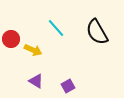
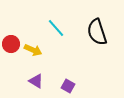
black semicircle: rotated 12 degrees clockwise
red circle: moved 5 px down
purple square: rotated 32 degrees counterclockwise
